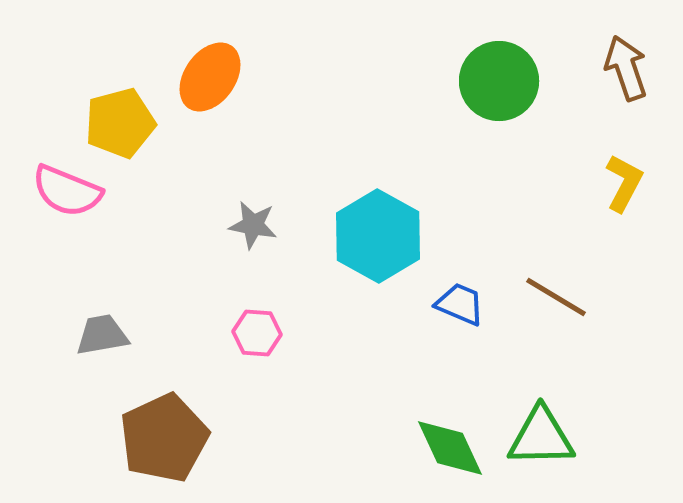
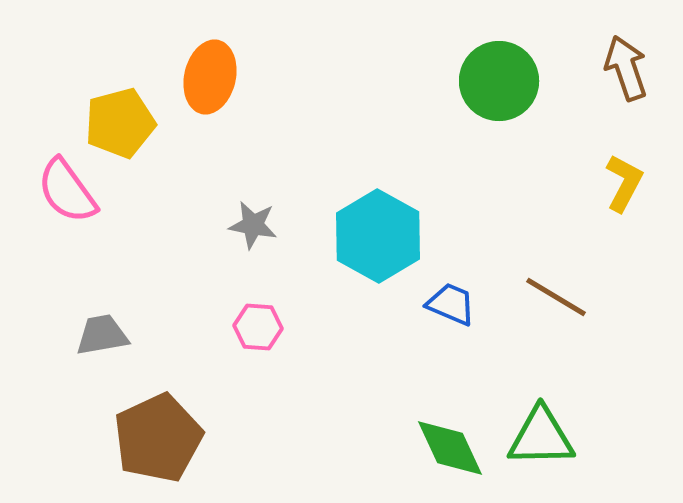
orange ellipse: rotated 22 degrees counterclockwise
pink semicircle: rotated 32 degrees clockwise
blue trapezoid: moved 9 px left
pink hexagon: moved 1 px right, 6 px up
brown pentagon: moved 6 px left
